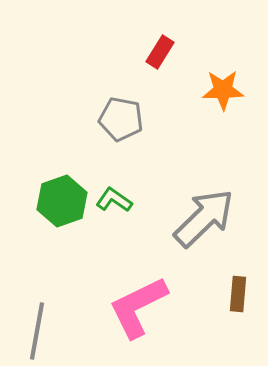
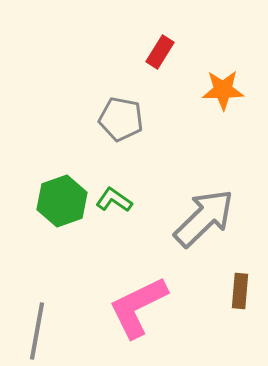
brown rectangle: moved 2 px right, 3 px up
